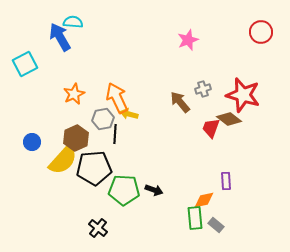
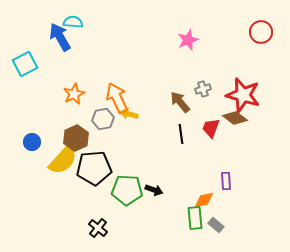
brown diamond: moved 6 px right, 1 px up
black line: moved 66 px right; rotated 12 degrees counterclockwise
green pentagon: moved 3 px right
